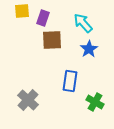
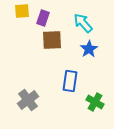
gray cross: rotated 10 degrees clockwise
